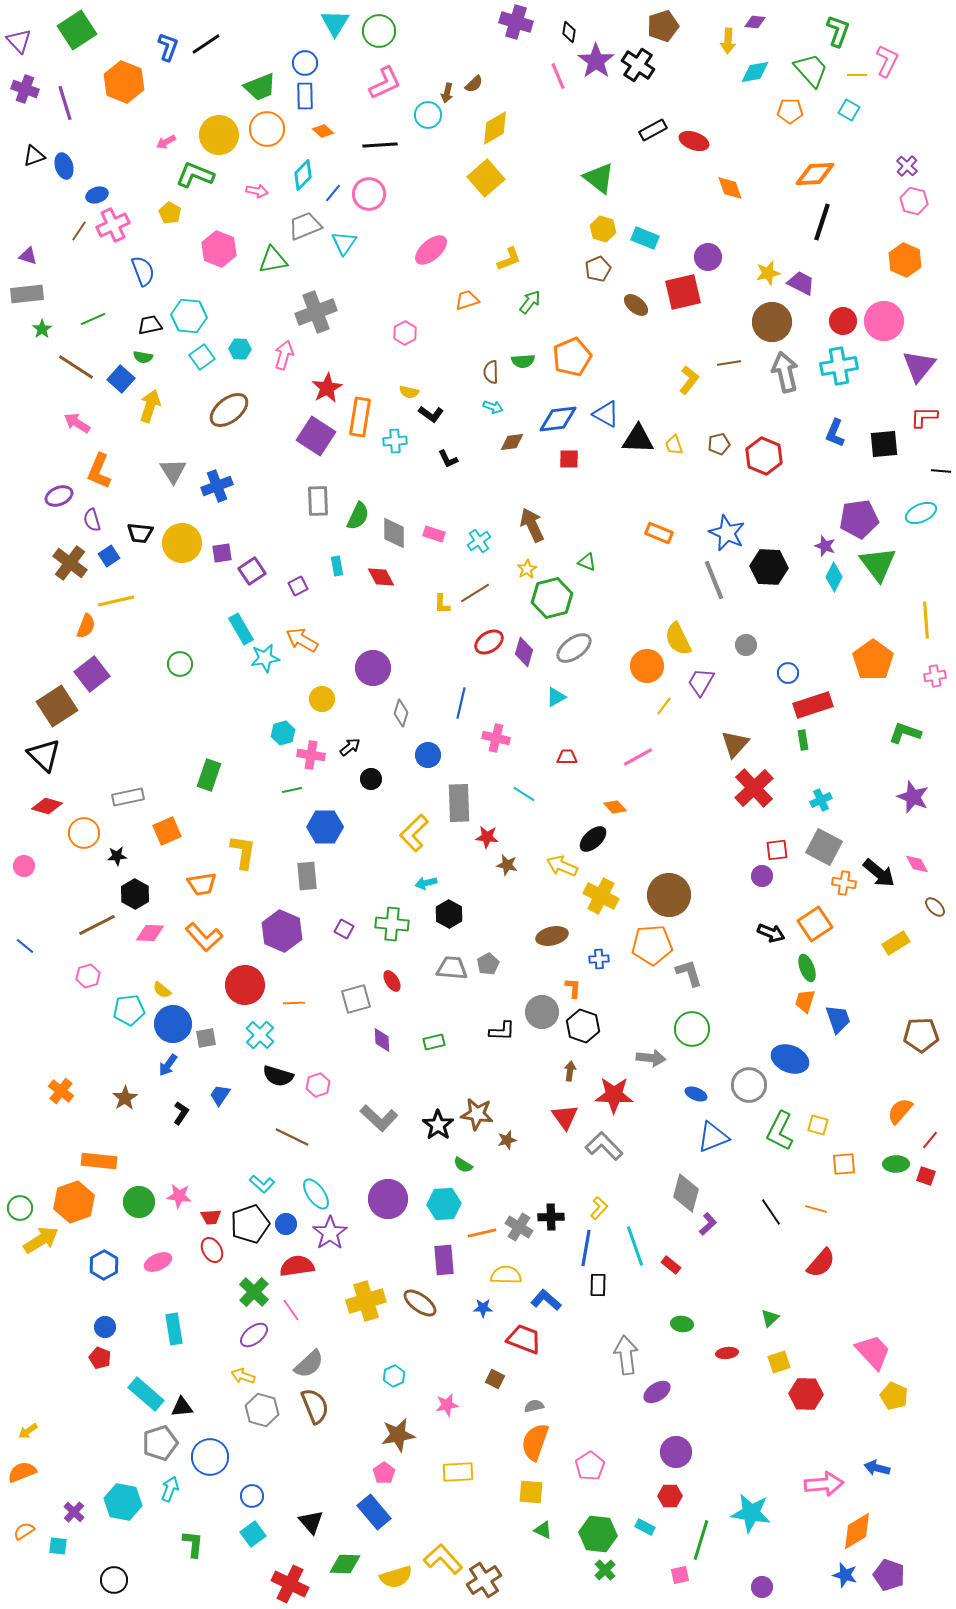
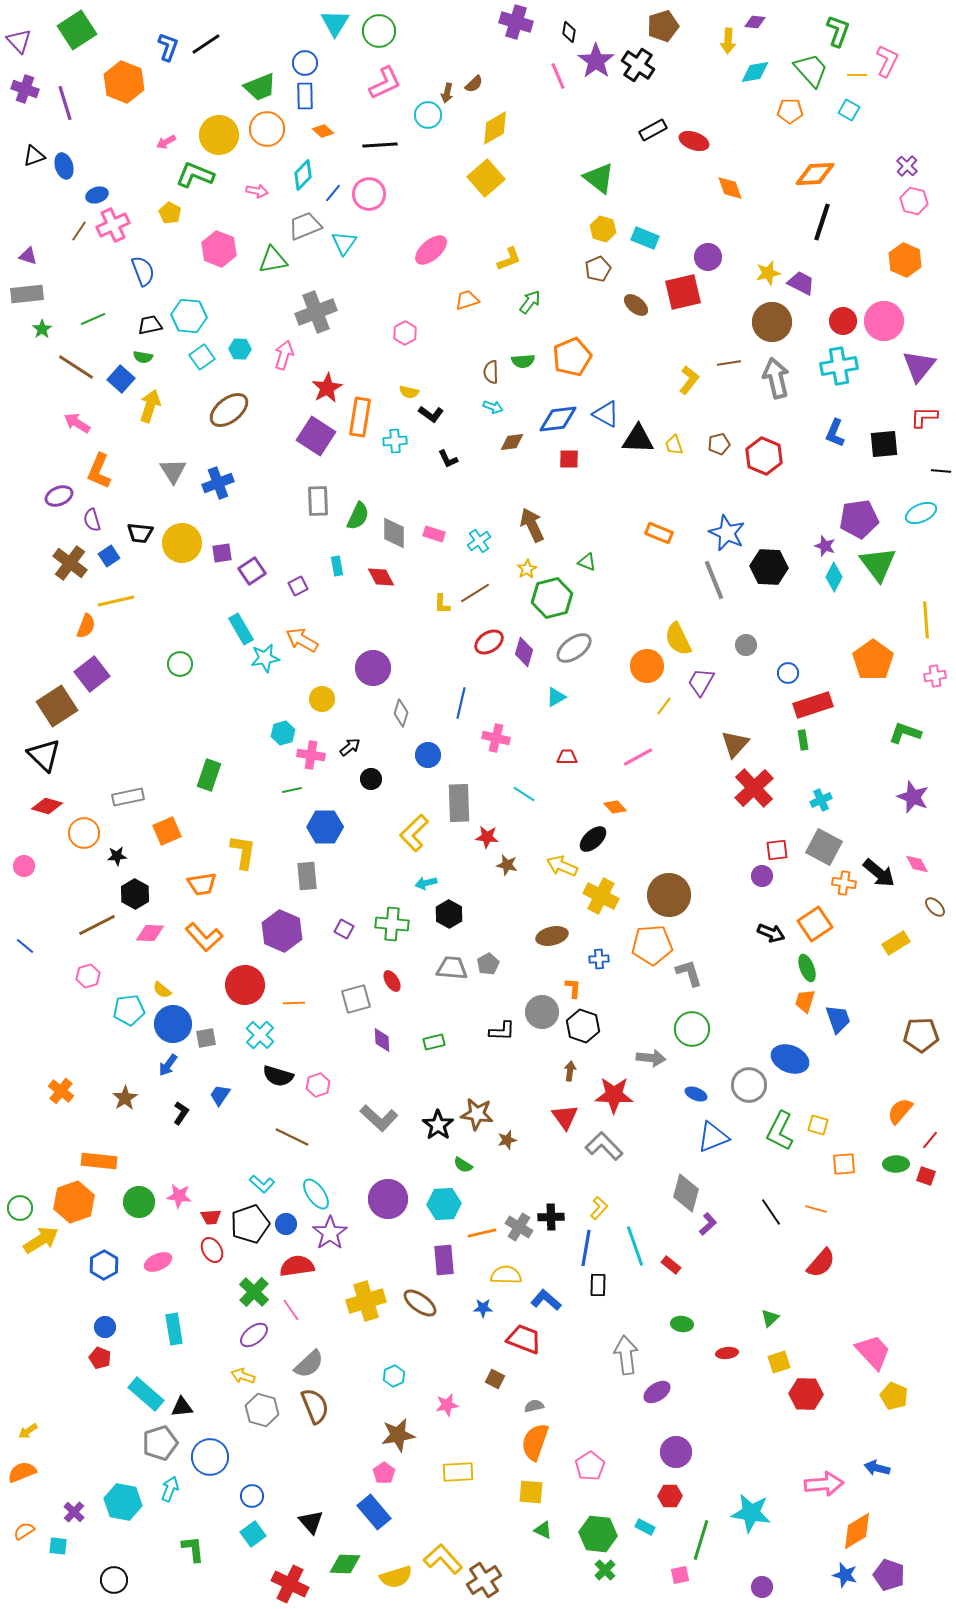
gray arrow at (785, 372): moved 9 px left, 6 px down
blue cross at (217, 486): moved 1 px right, 3 px up
green L-shape at (193, 1544): moved 5 px down; rotated 12 degrees counterclockwise
